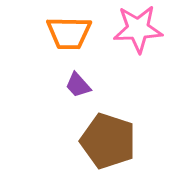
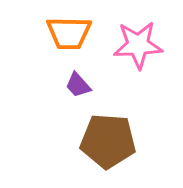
pink star: moved 16 px down
brown pentagon: rotated 14 degrees counterclockwise
